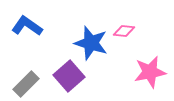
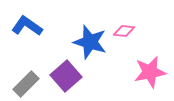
blue star: moved 1 px left, 1 px up
purple square: moved 3 px left
